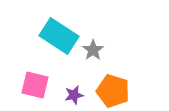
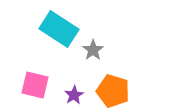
cyan rectangle: moved 7 px up
purple star: rotated 18 degrees counterclockwise
